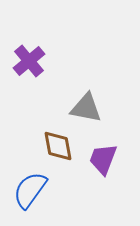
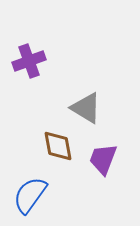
purple cross: rotated 20 degrees clockwise
gray triangle: rotated 20 degrees clockwise
blue semicircle: moved 5 px down
